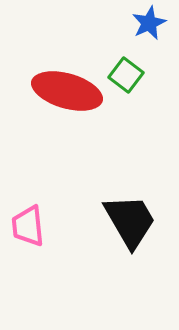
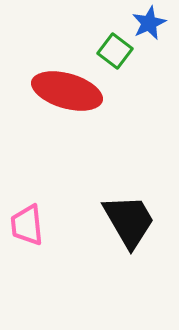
green square: moved 11 px left, 24 px up
black trapezoid: moved 1 px left
pink trapezoid: moved 1 px left, 1 px up
